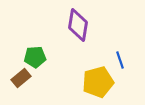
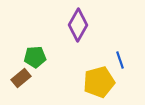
purple diamond: rotated 20 degrees clockwise
yellow pentagon: moved 1 px right
